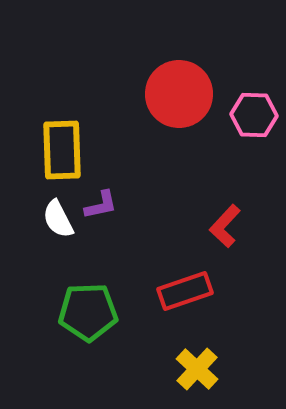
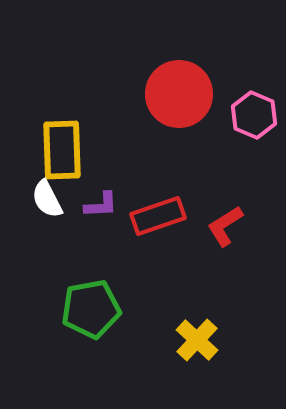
pink hexagon: rotated 21 degrees clockwise
purple L-shape: rotated 9 degrees clockwise
white semicircle: moved 11 px left, 20 px up
red L-shape: rotated 15 degrees clockwise
red rectangle: moved 27 px left, 75 px up
green pentagon: moved 3 px right, 3 px up; rotated 8 degrees counterclockwise
yellow cross: moved 29 px up
